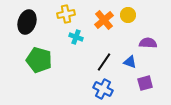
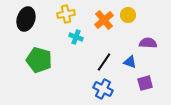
black ellipse: moved 1 px left, 3 px up
